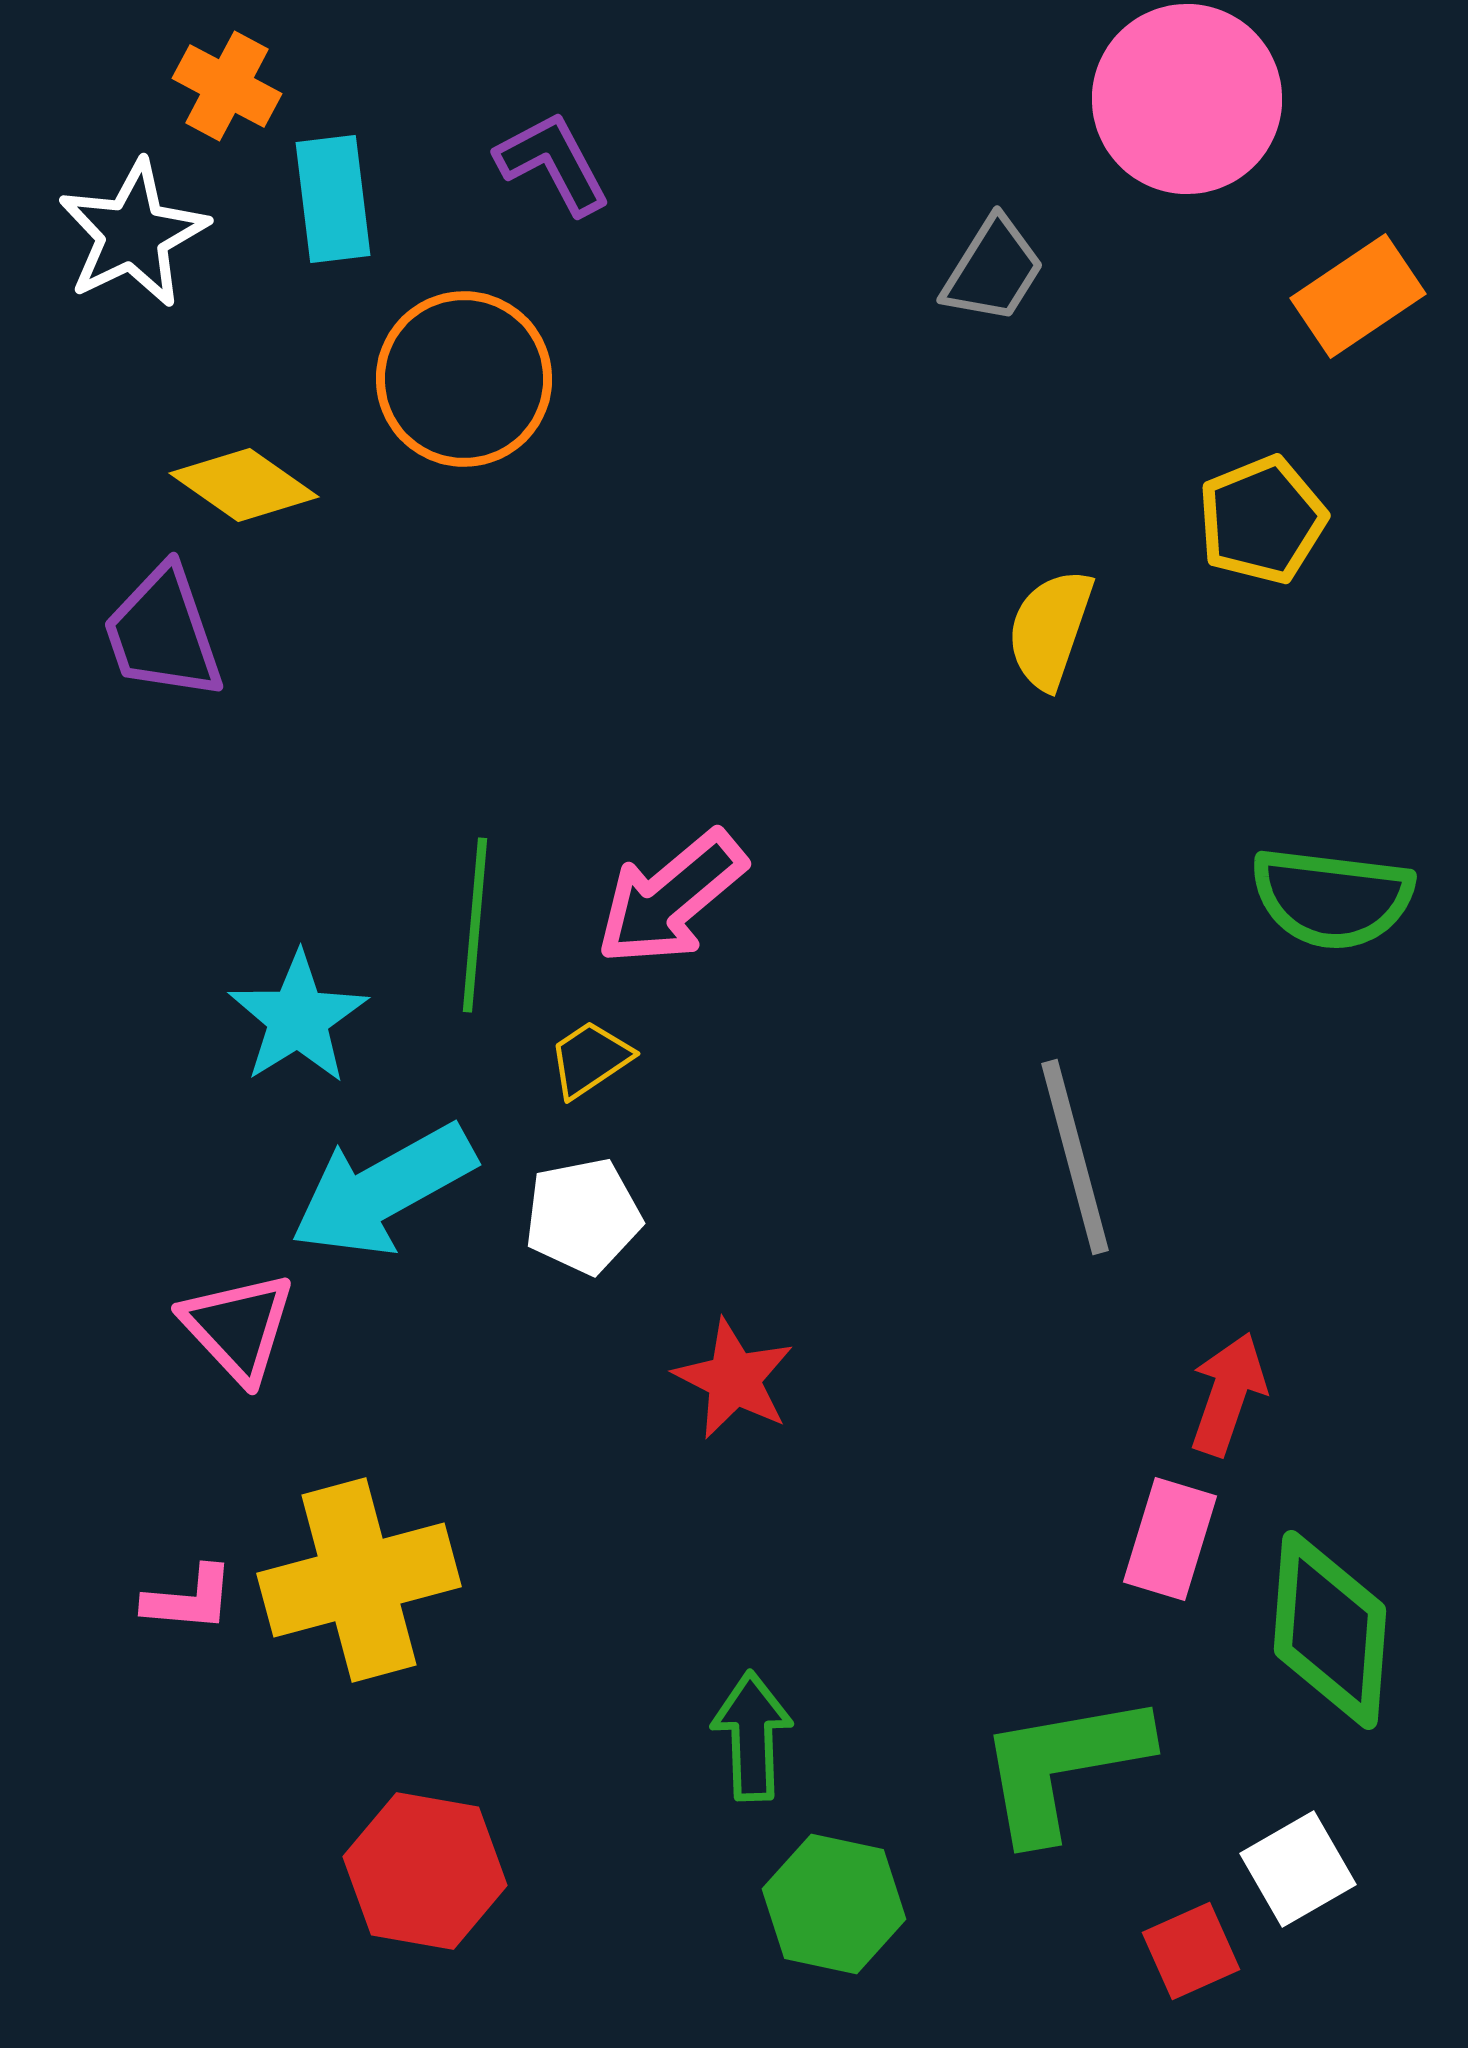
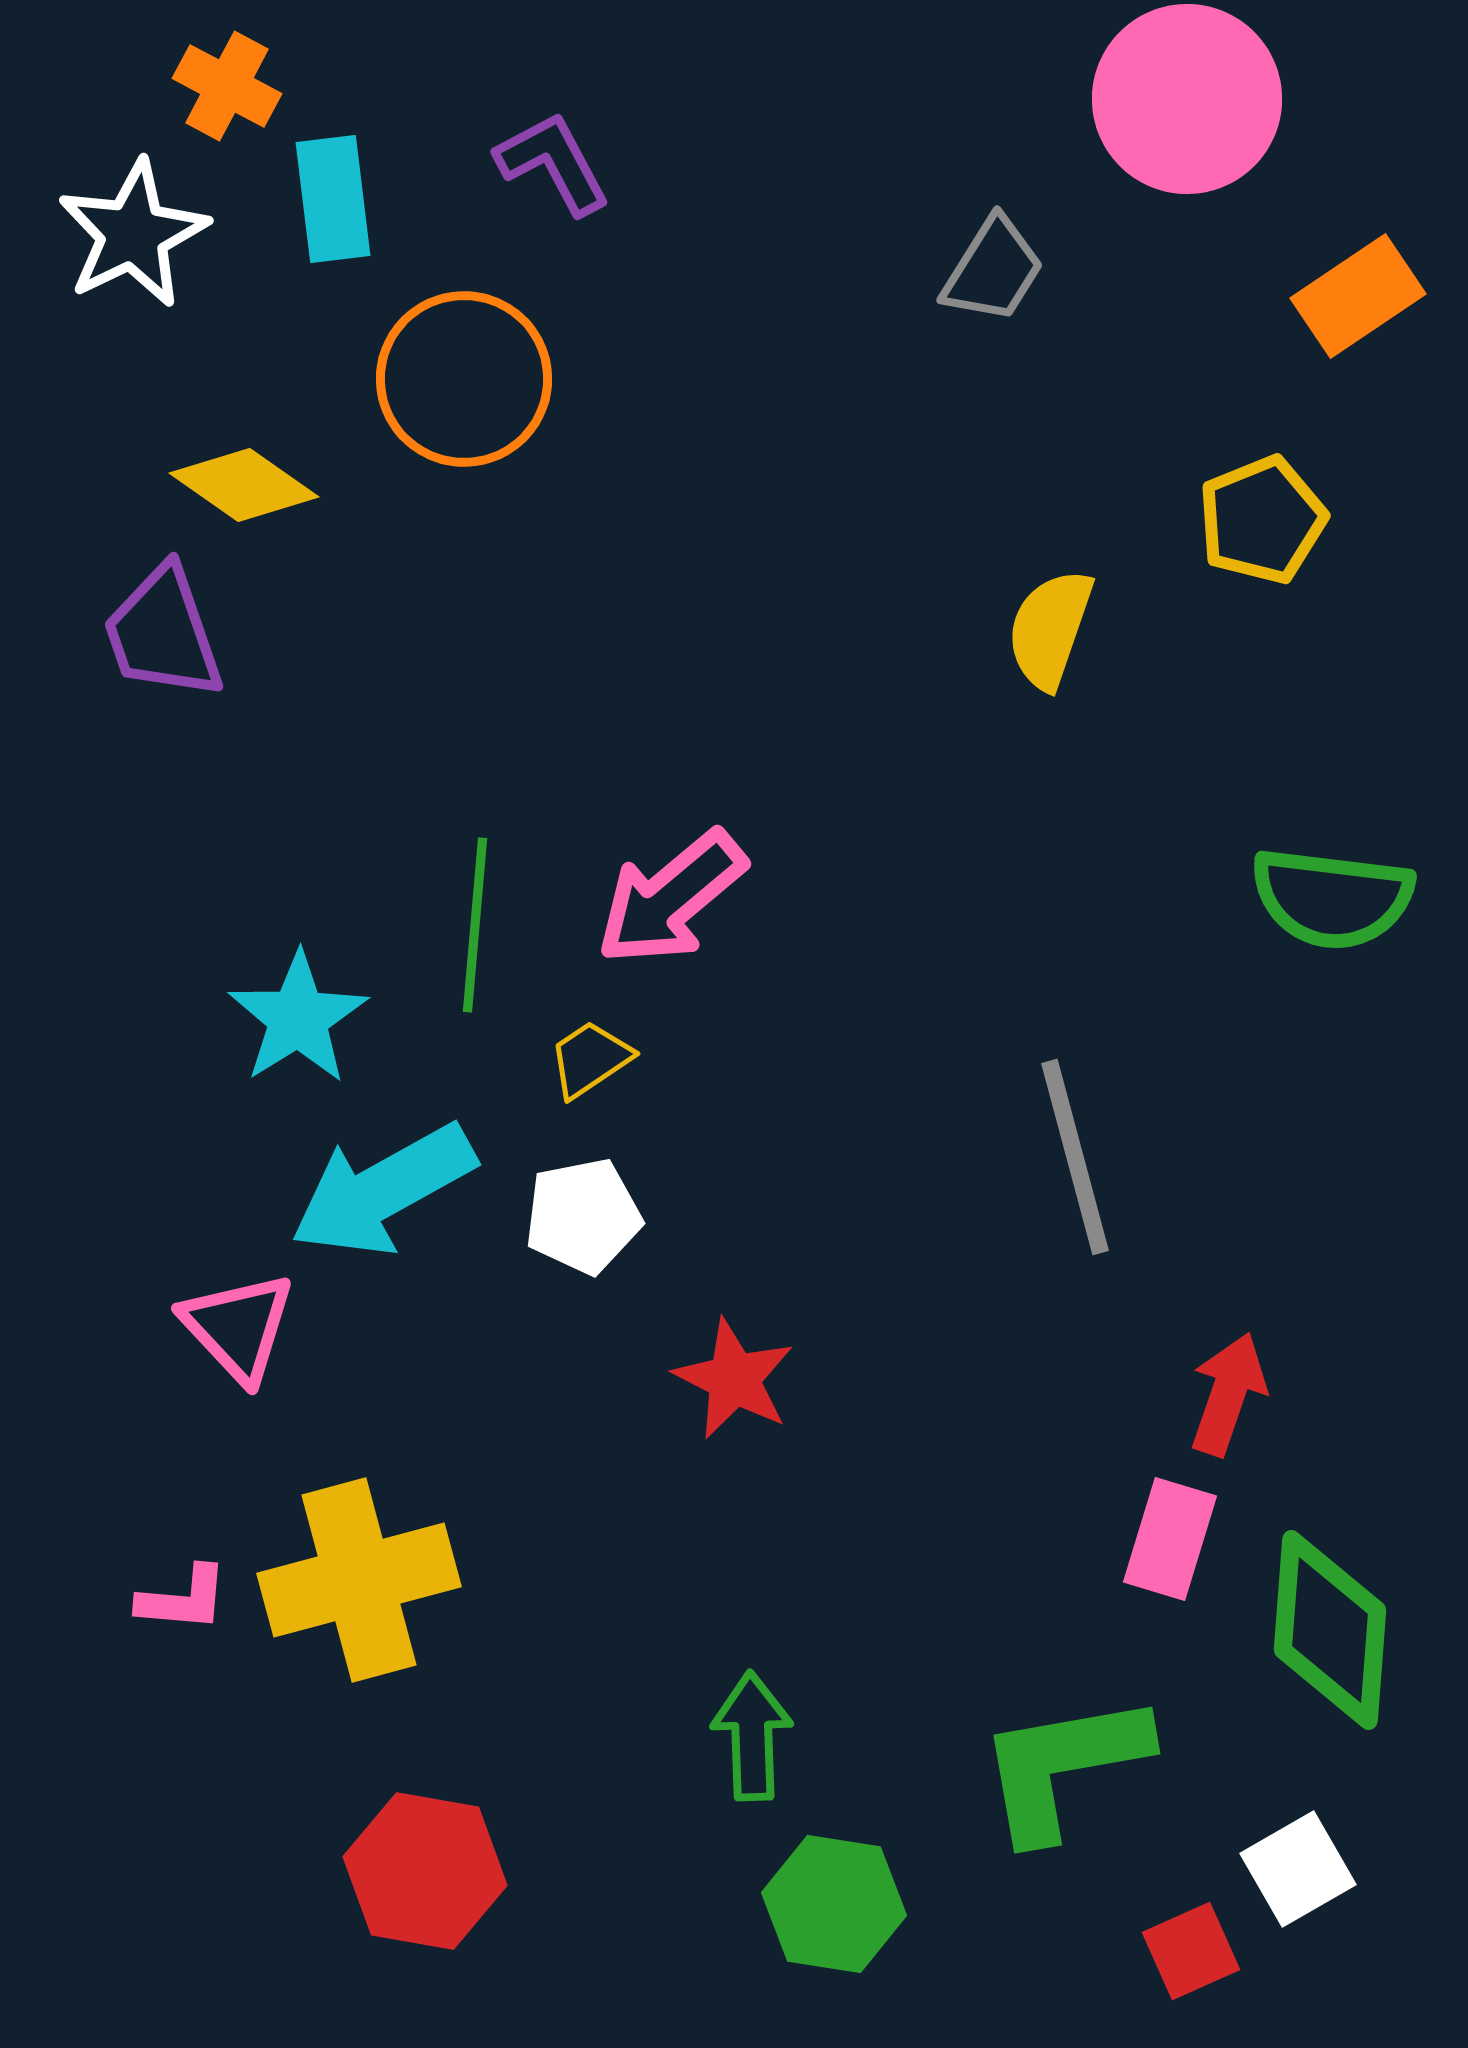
pink L-shape: moved 6 px left
green hexagon: rotated 3 degrees counterclockwise
